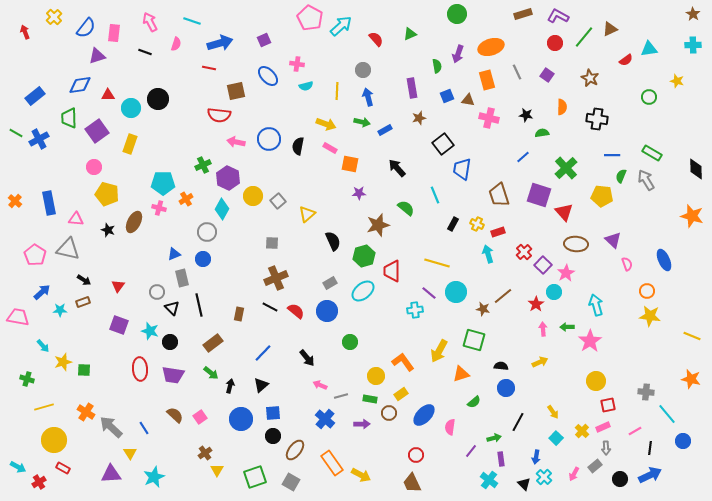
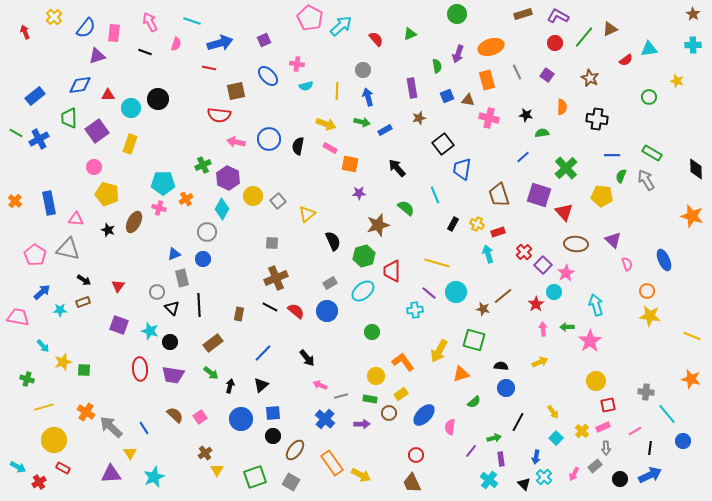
black line at (199, 305): rotated 10 degrees clockwise
green circle at (350, 342): moved 22 px right, 10 px up
